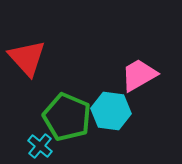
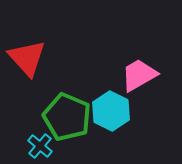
cyan hexagon: rotated 18 degrees clockwise
